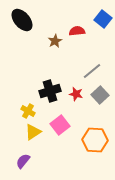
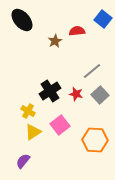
black cross: rotated 15 degrees counterclockwise
